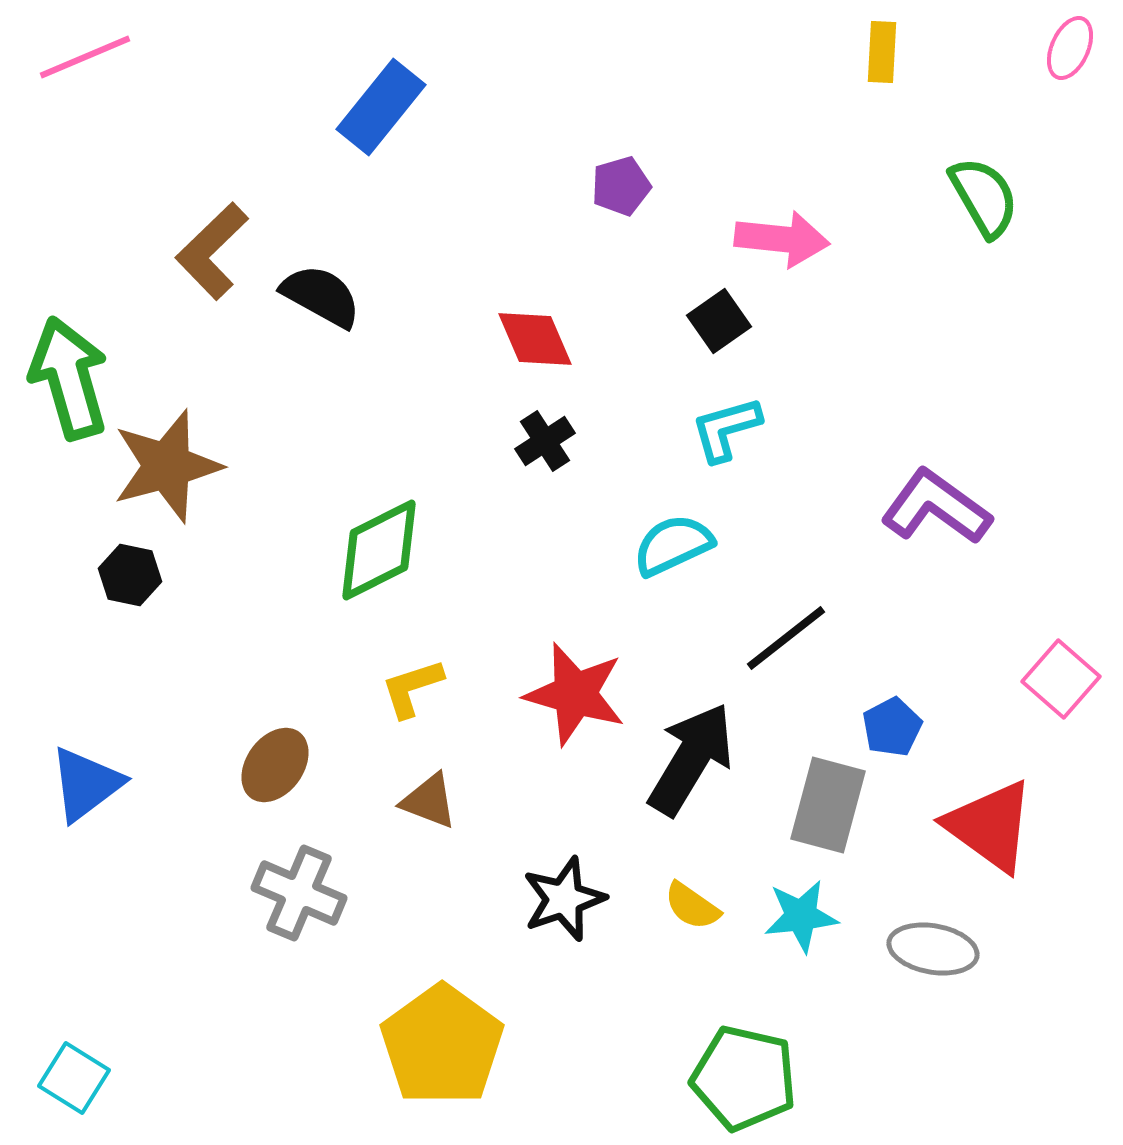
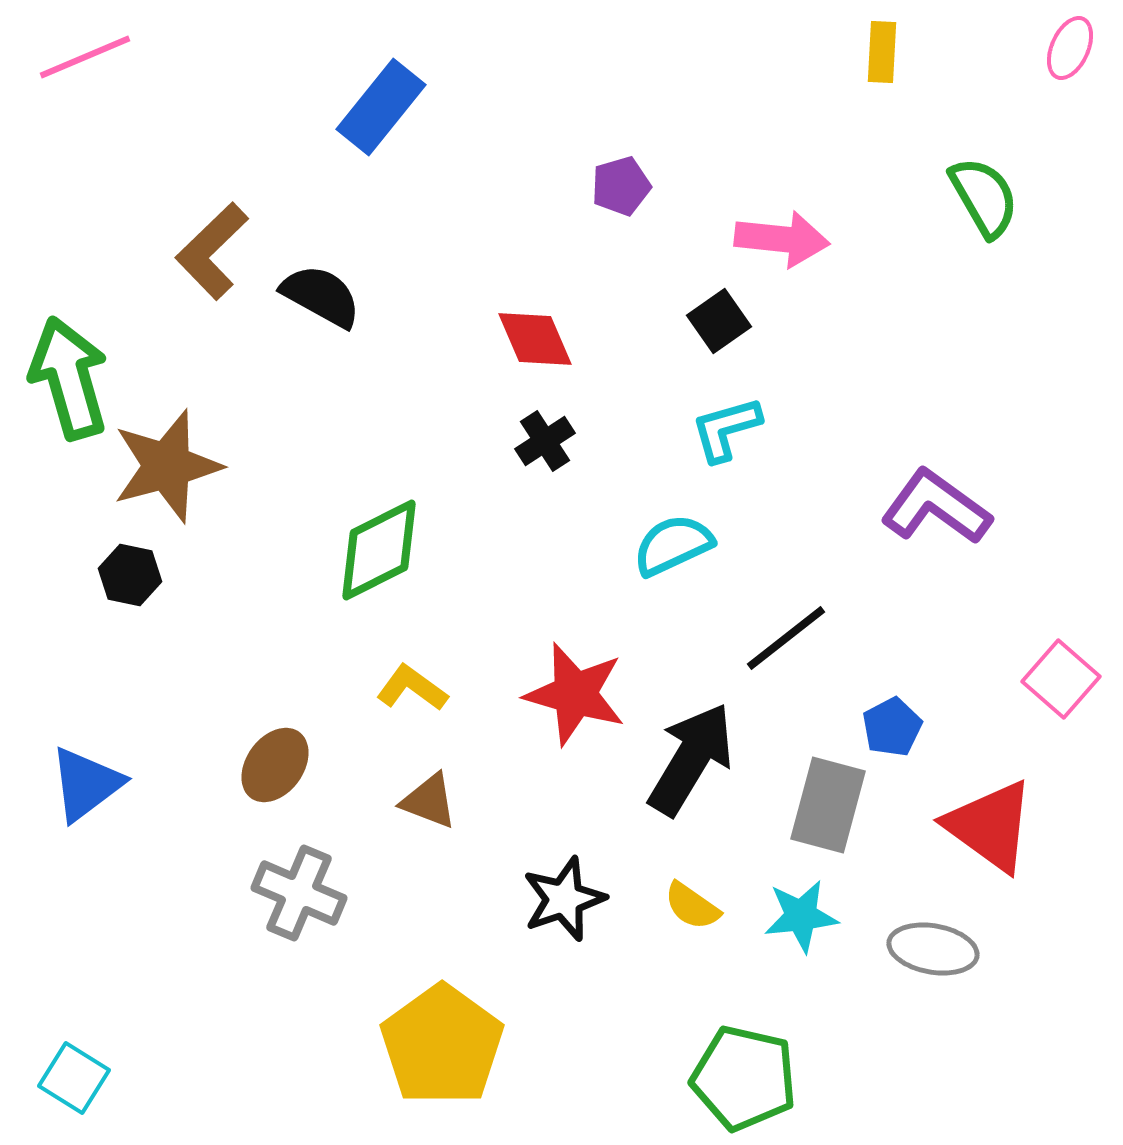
yellow L-shape: rotated 54 degrees clockwise
